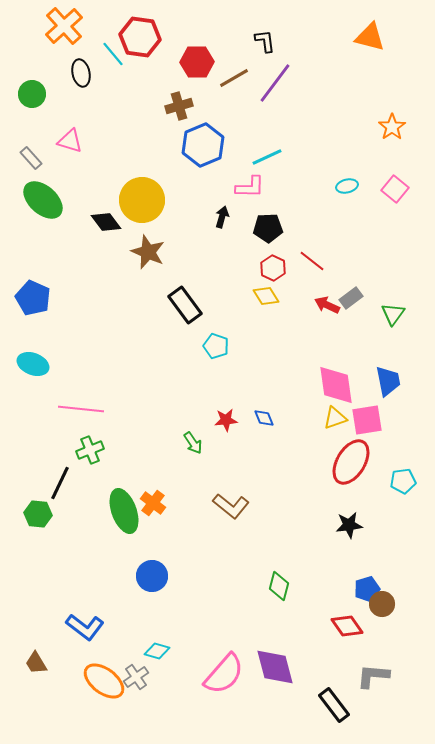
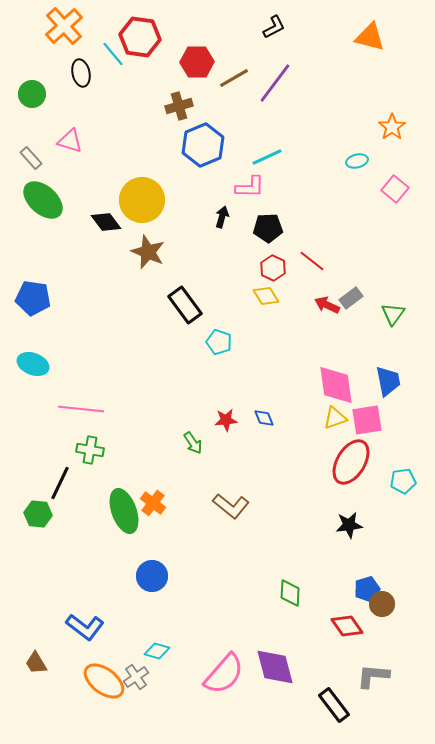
black L-shape at (265, 41): moved 9 px right, 14 px up; rotated 70 degrees clockwise
cyan ellipse at (347, 186): moved 10 px right, 25 px up
blue pentagon at (33, 298): rotated 16 degrees counterclockwise
cyan pentagon at (216, 346): moved 3 px right, 4 px up
green cross at (90, 450): rotated 32 degrees clockwise
green diamond at (279, 586): moved 11 px right, 7 px down; rotated 12 degrees counterclockwise
